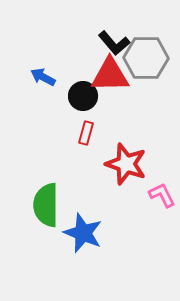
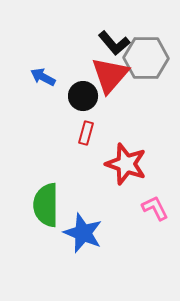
red triangle: rotated 48 degrees counterclockwise
pink L-shape: moved 7 px left, 13 px down
